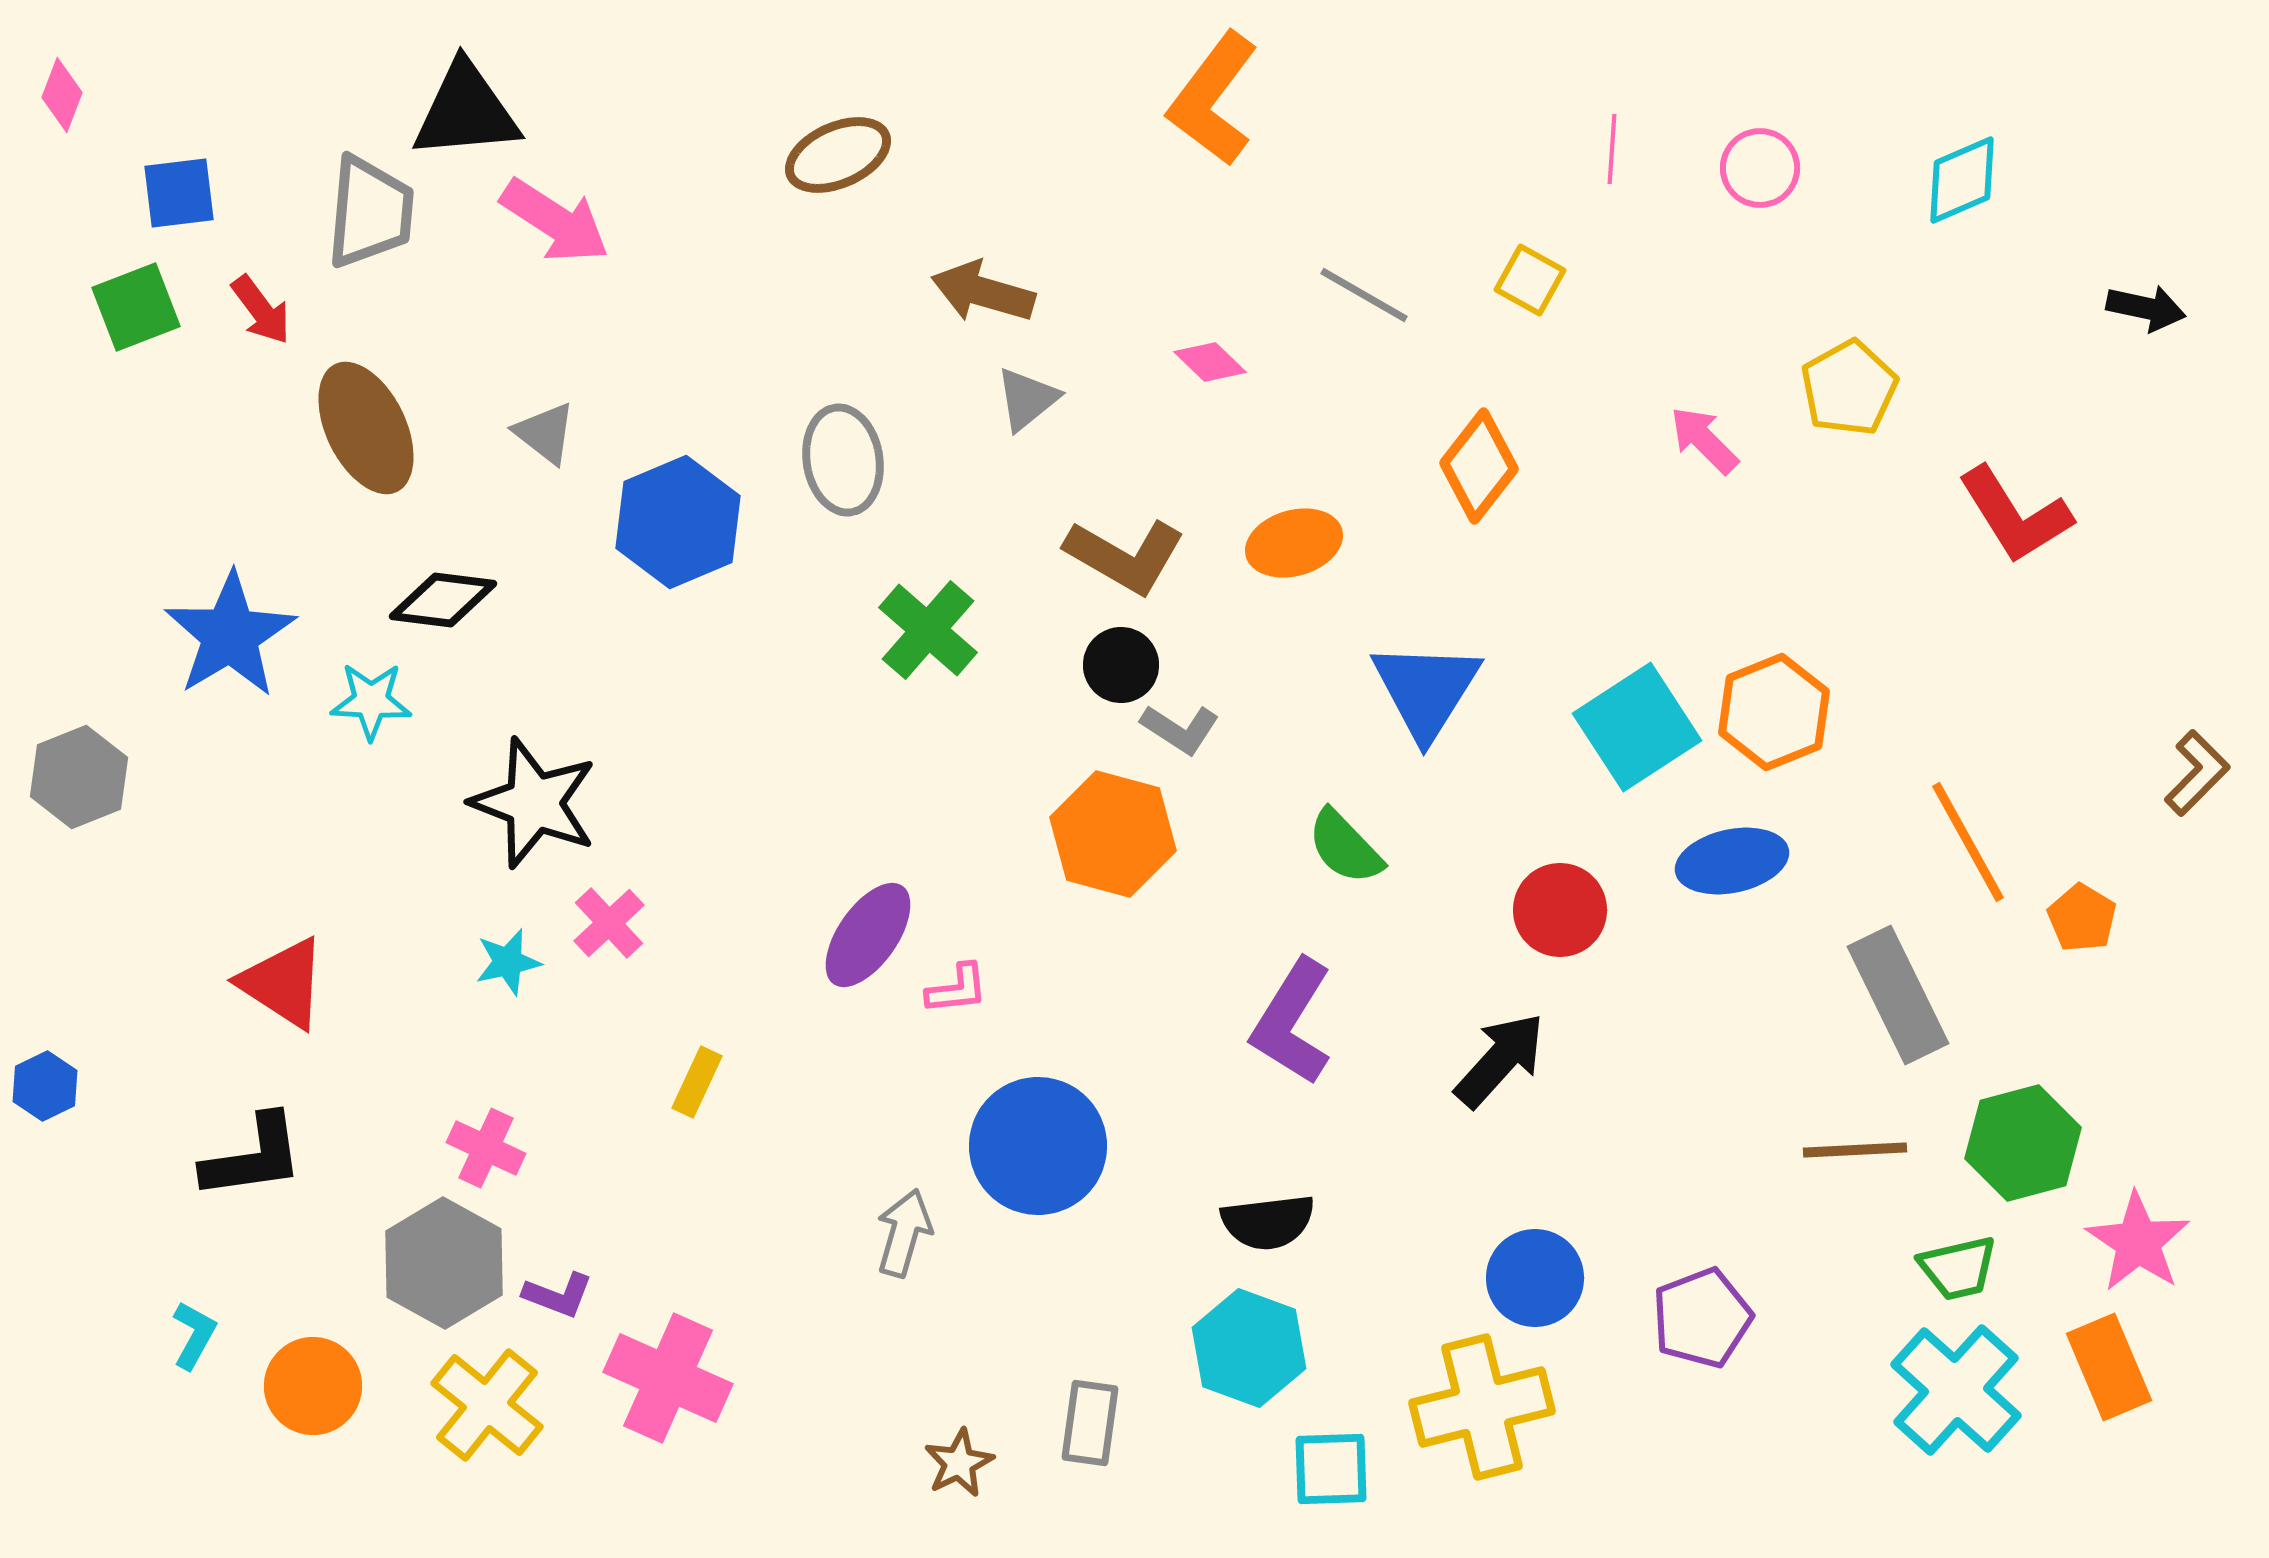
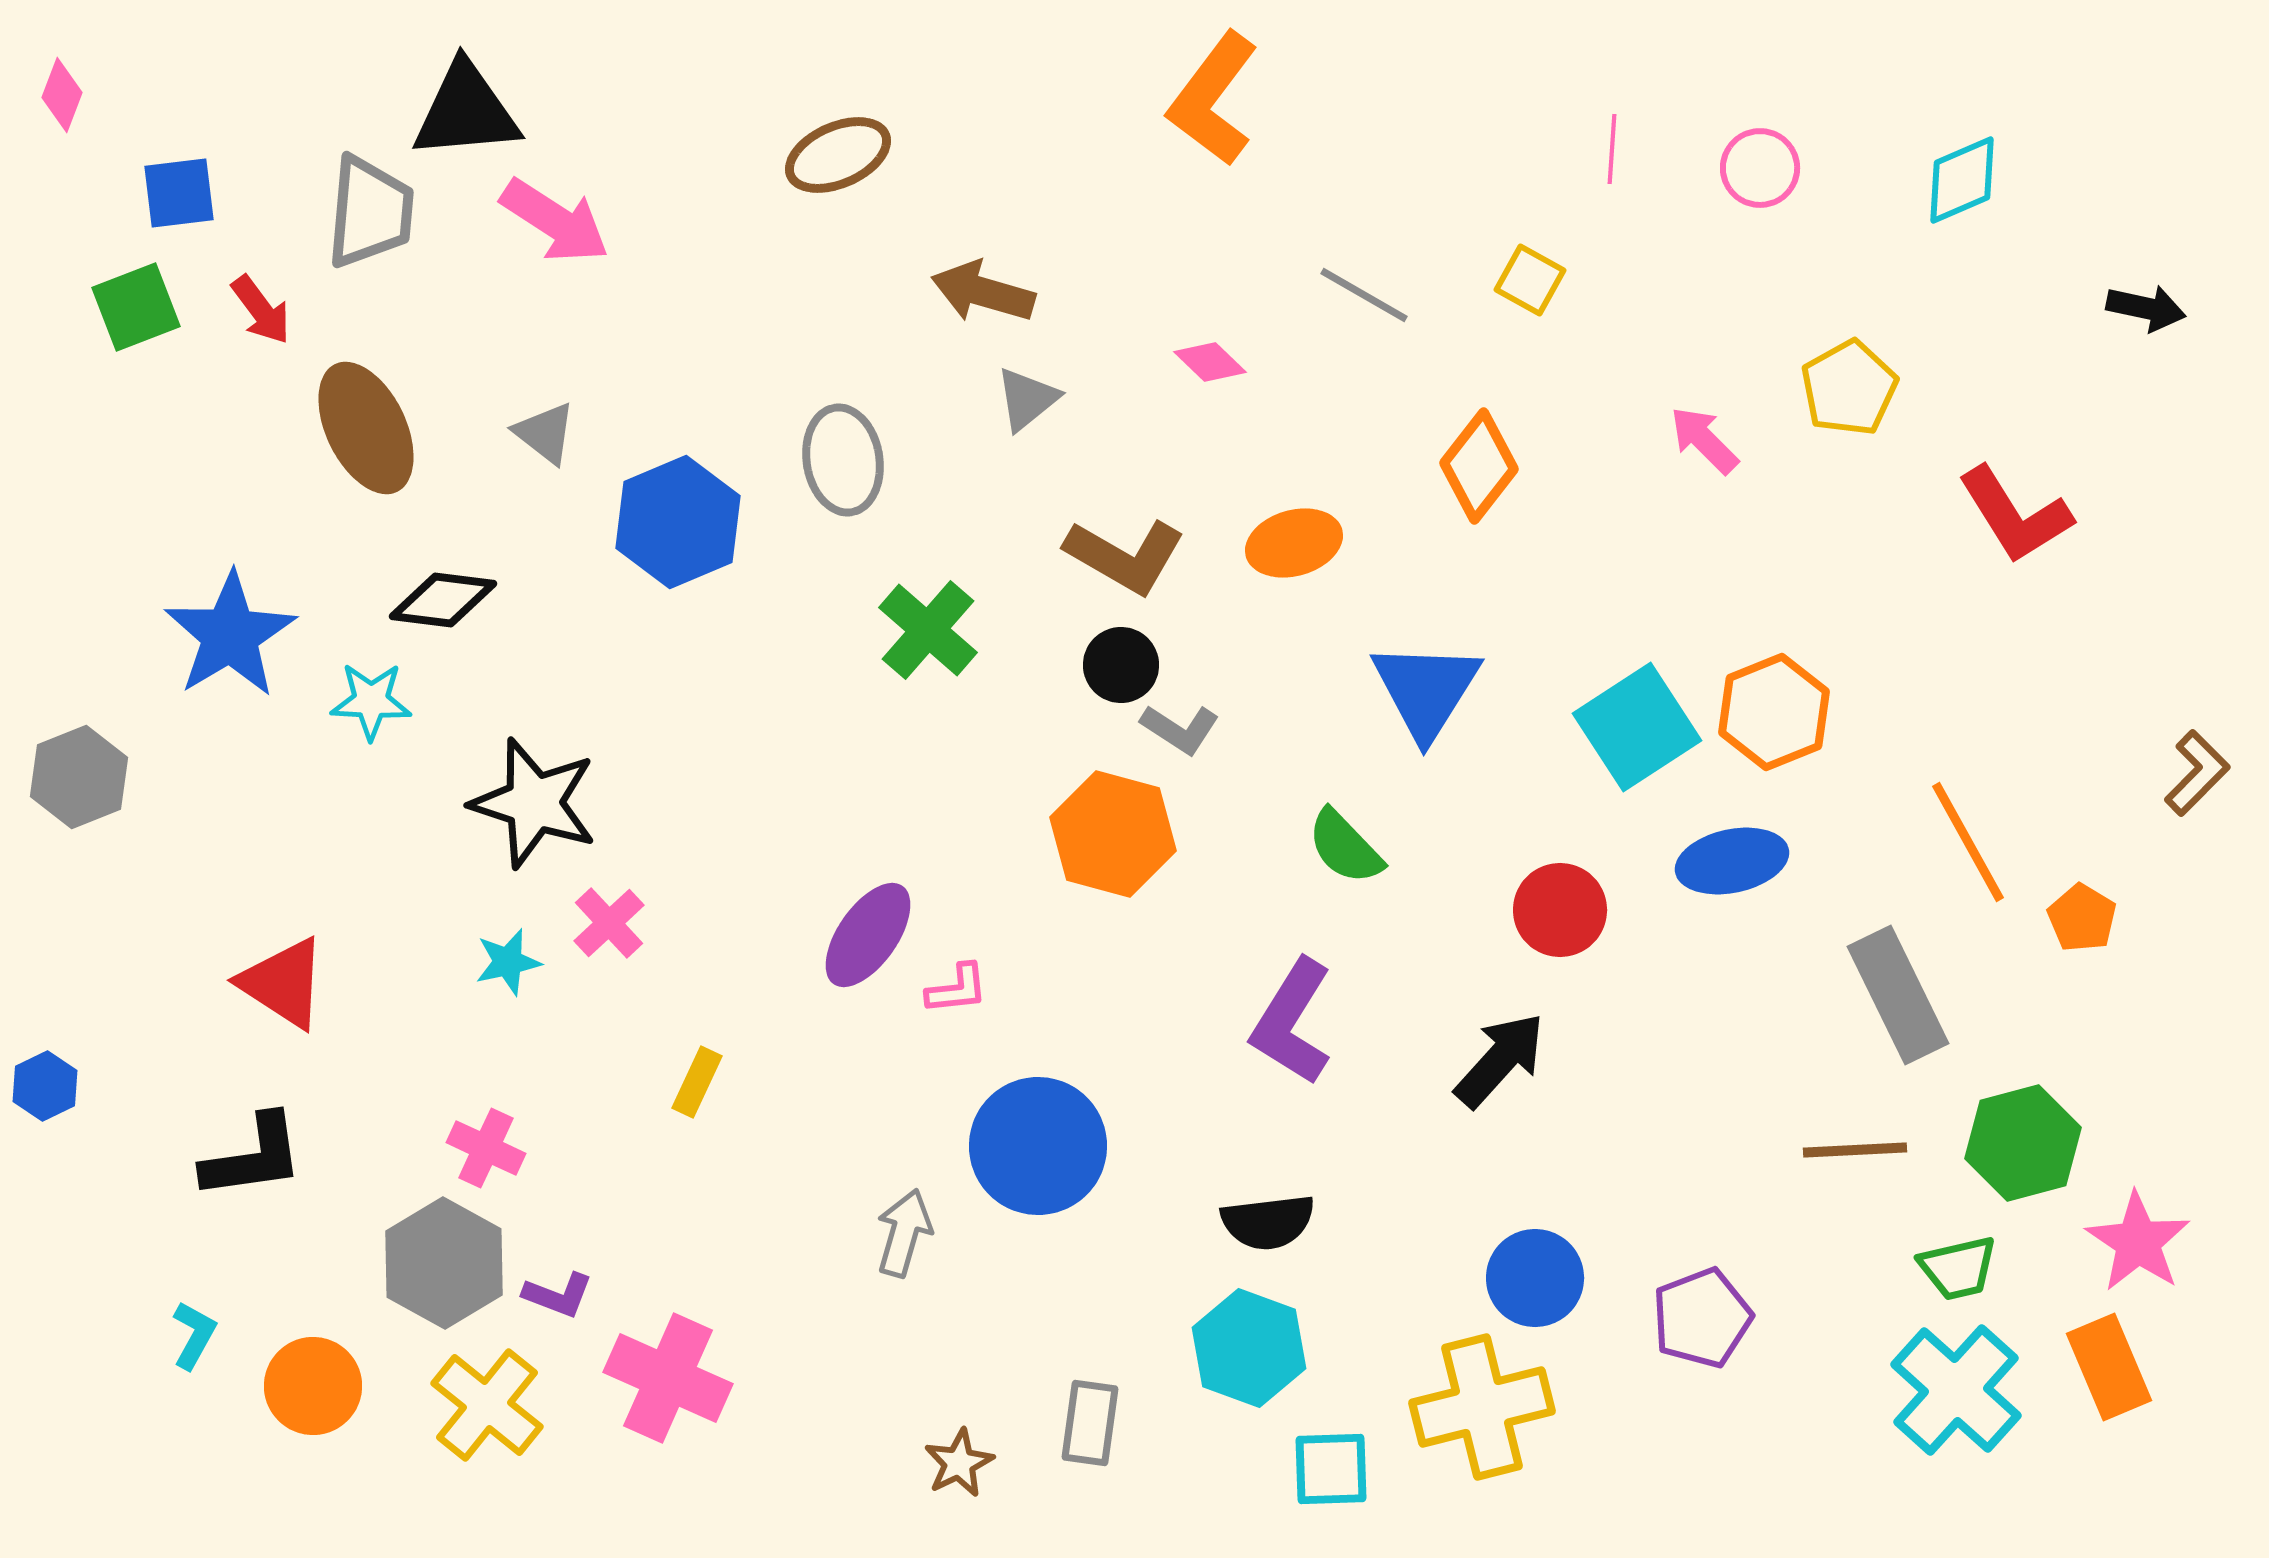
black star at (534, 803): rotated 3 degrees counterclockwise
